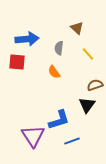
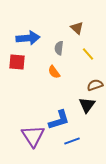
blue arrow: moved 1 px right, 1 px up
